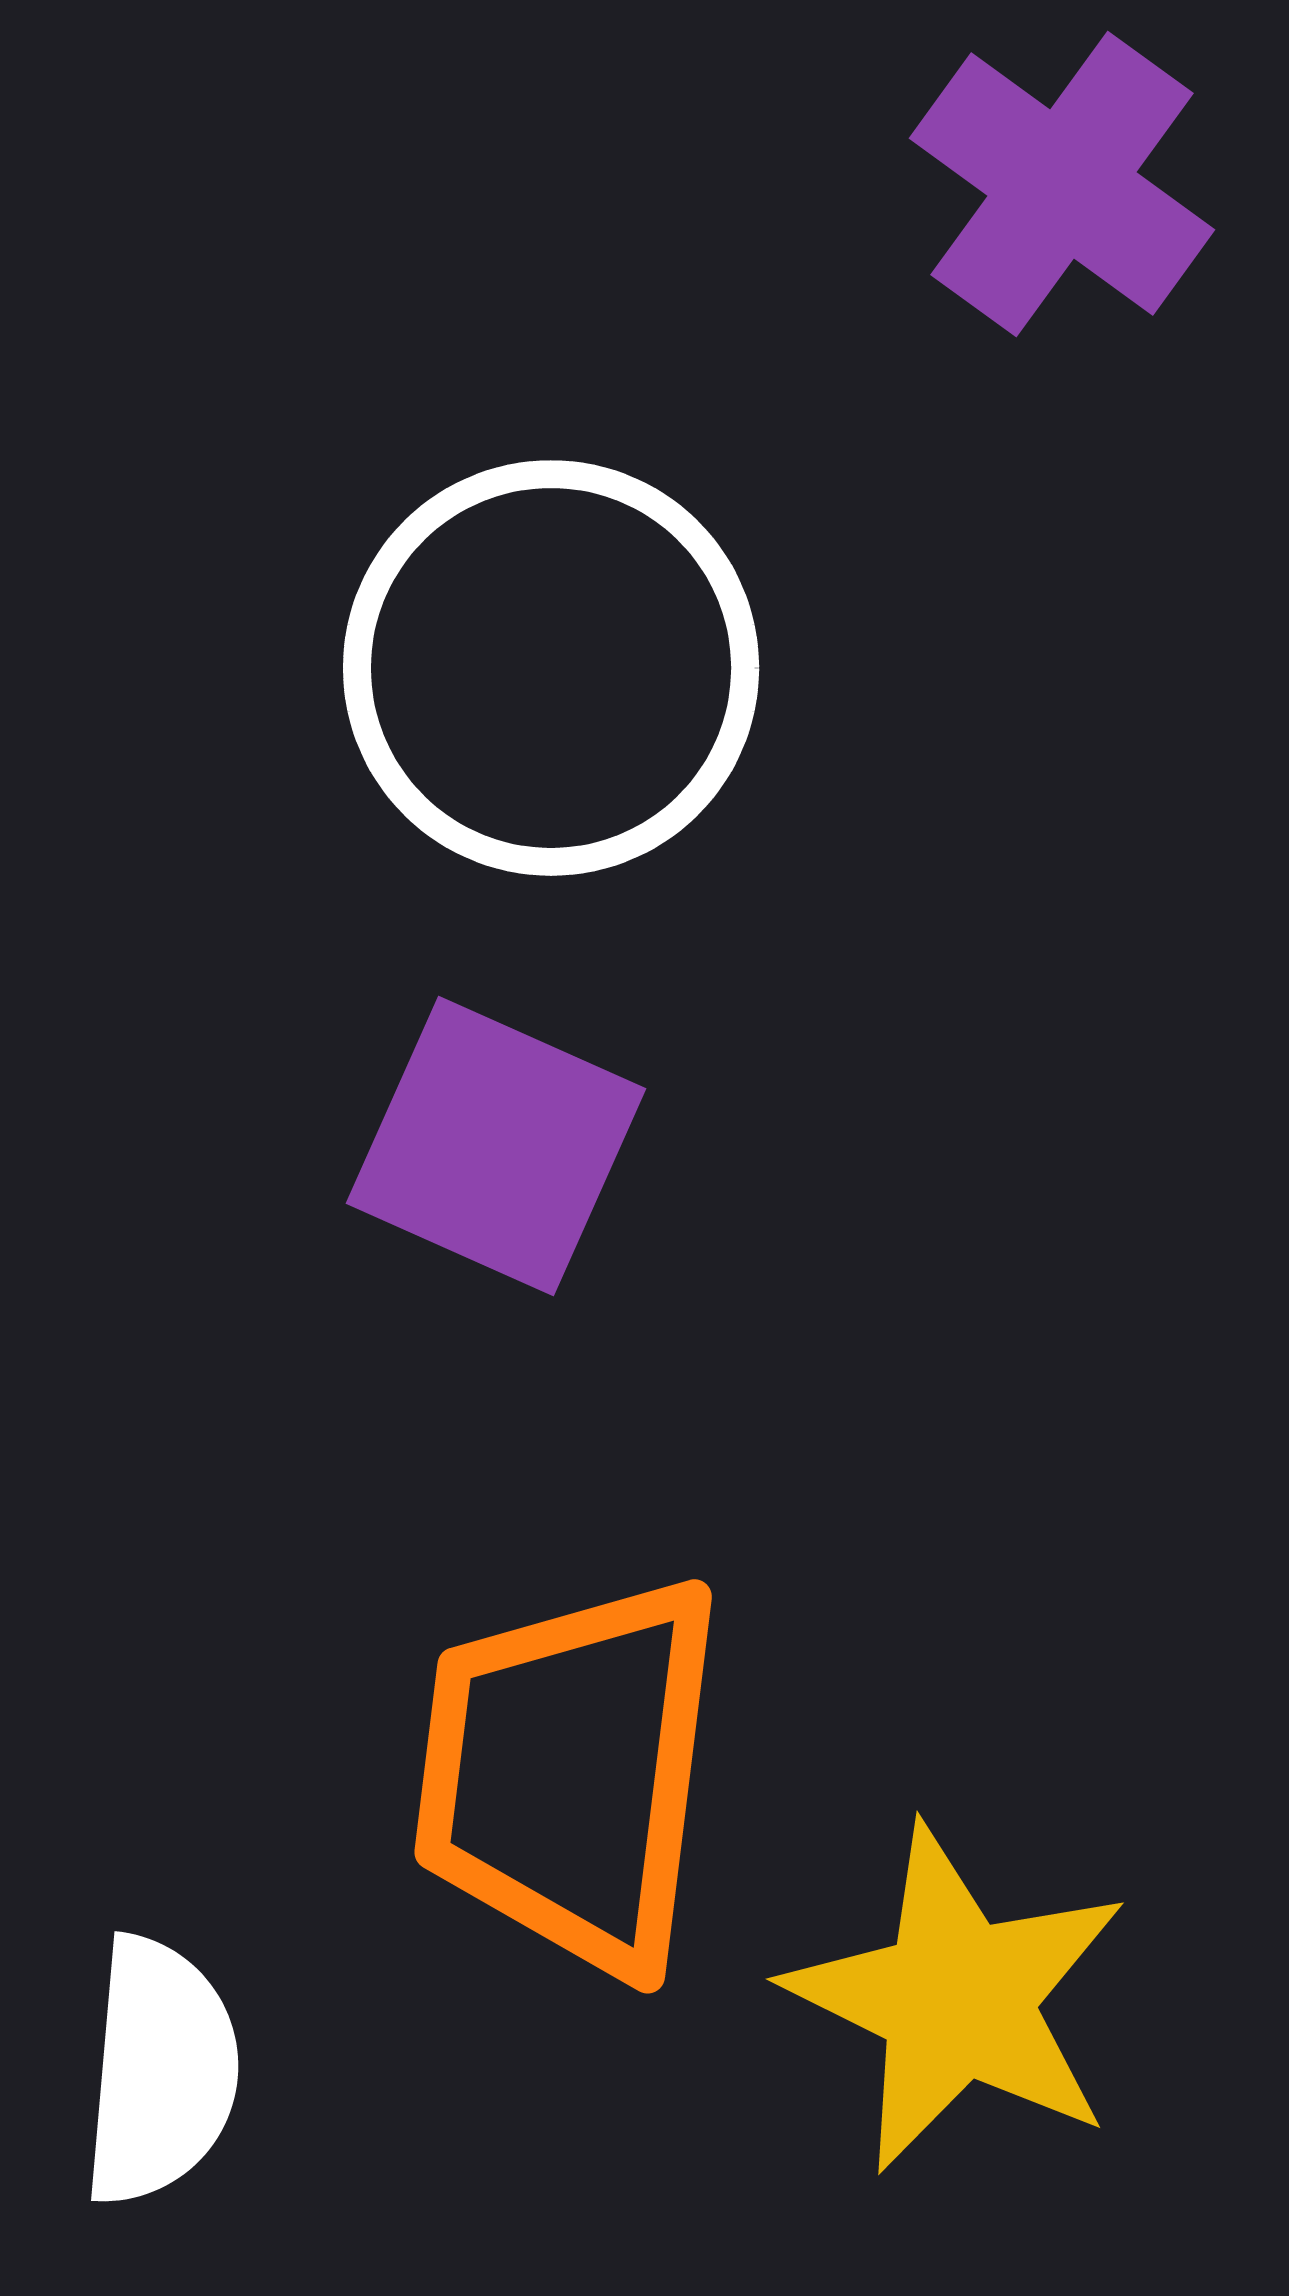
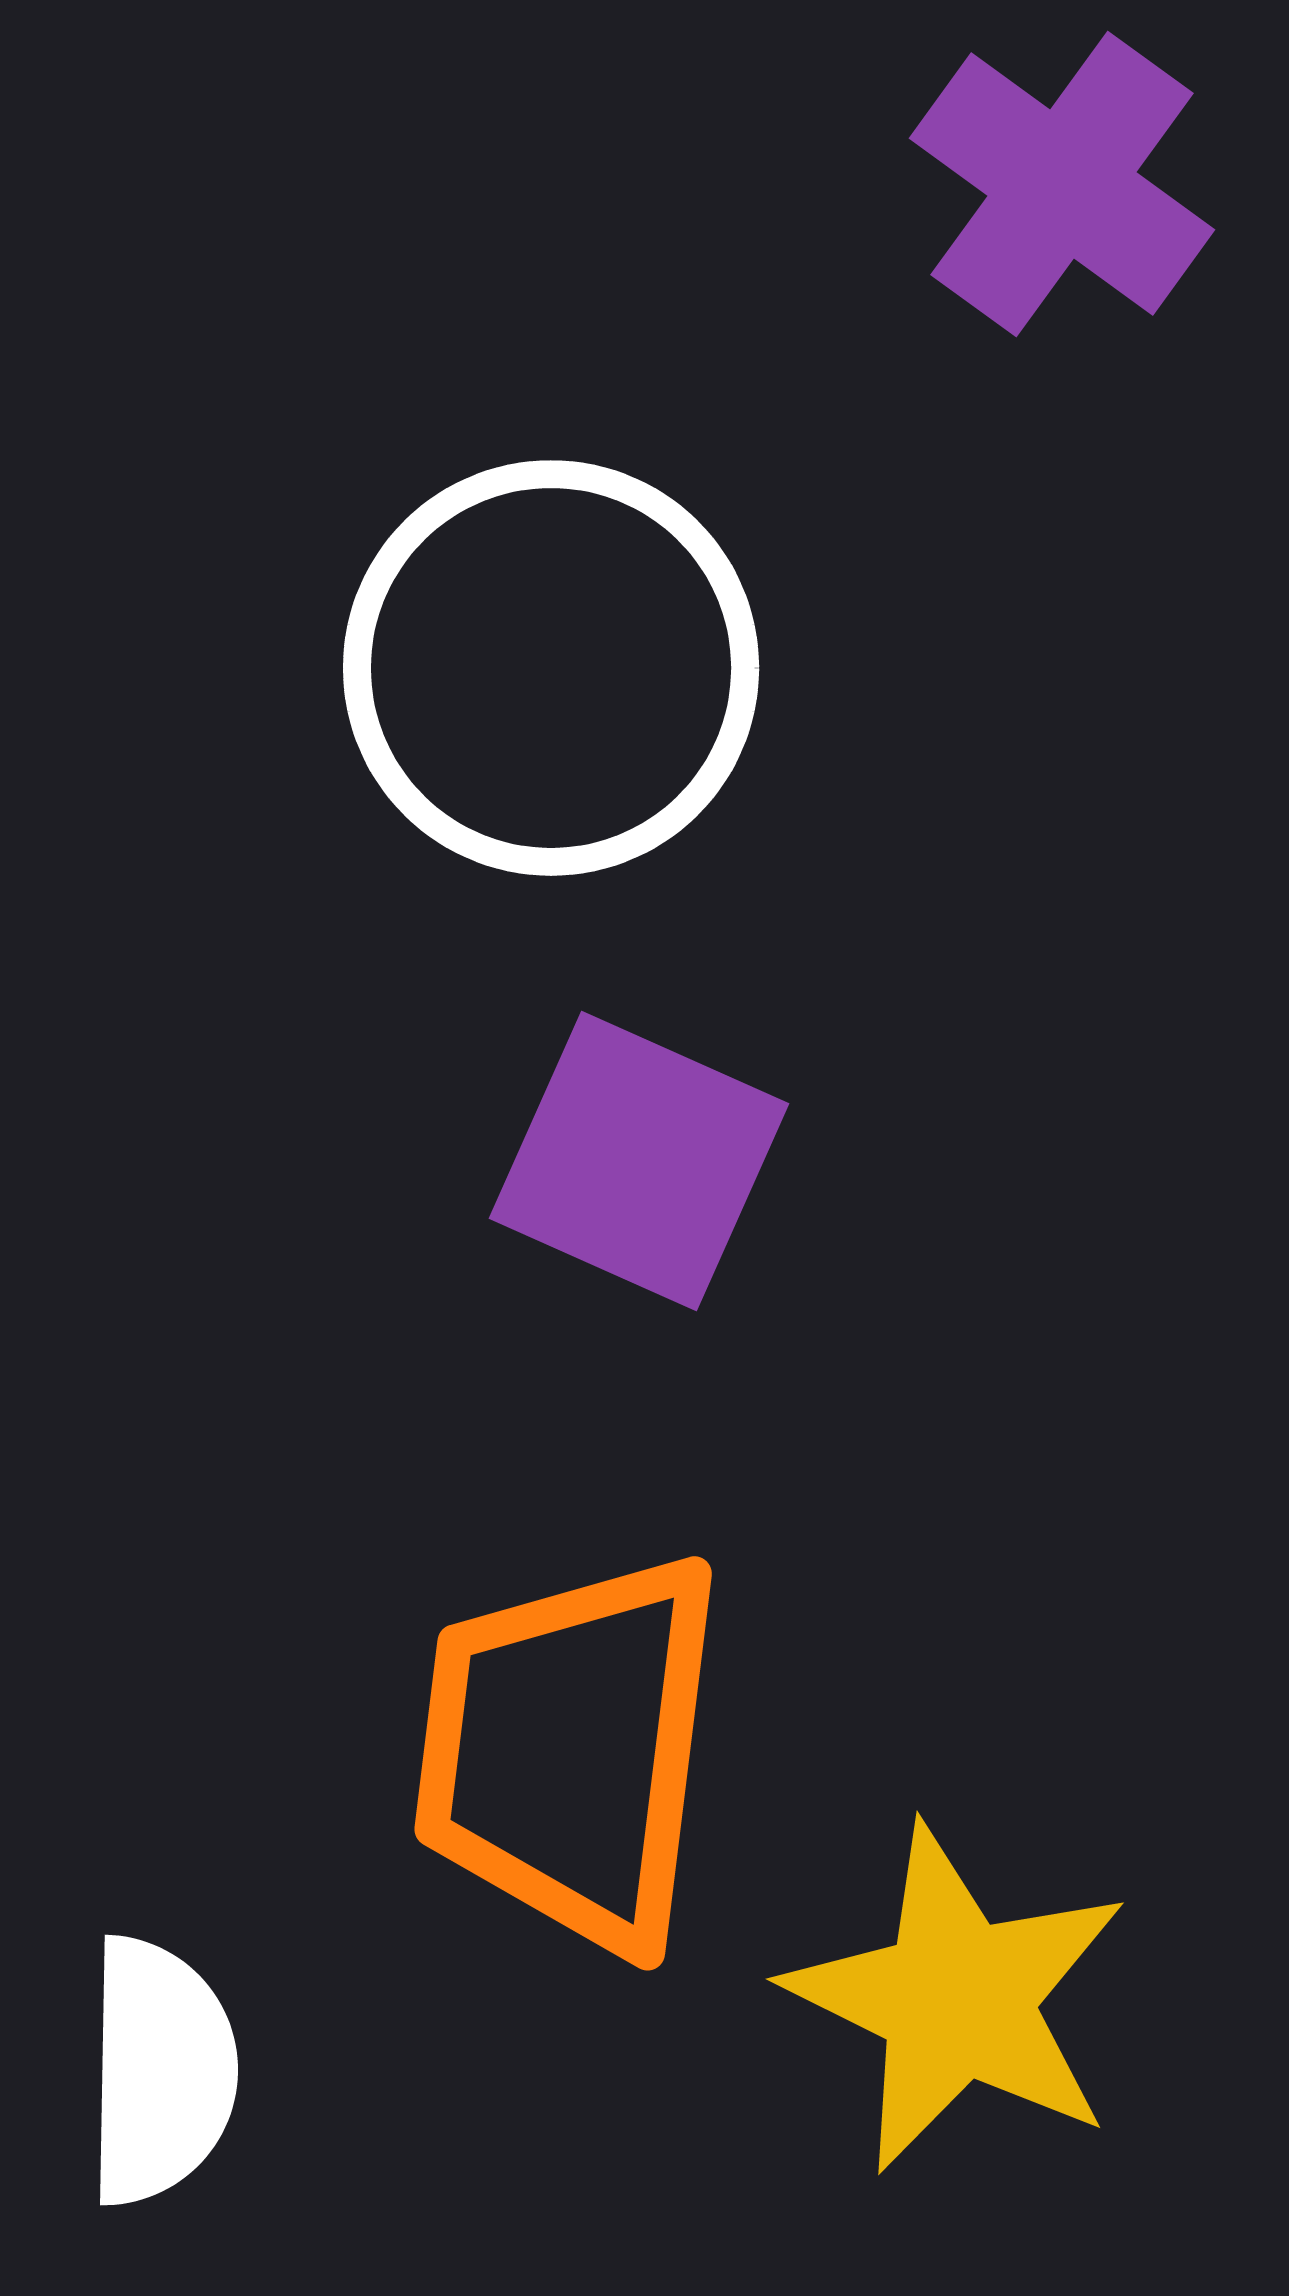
purple square: moved 143 px right, 15 px down
orange trapezoid: moved 23 px up
white semicircle: rotated 4 degrees counterclockwise
